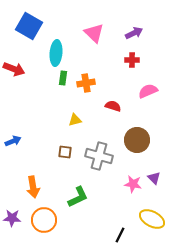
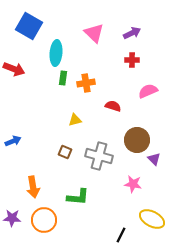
purple arrow: moved 2 px left
brown square: rotated 16 degrees clockwise
purple triangle: moved 19 px up
green L-shape: rotated 30 degrees clockwise
black line: moved 1 px right
